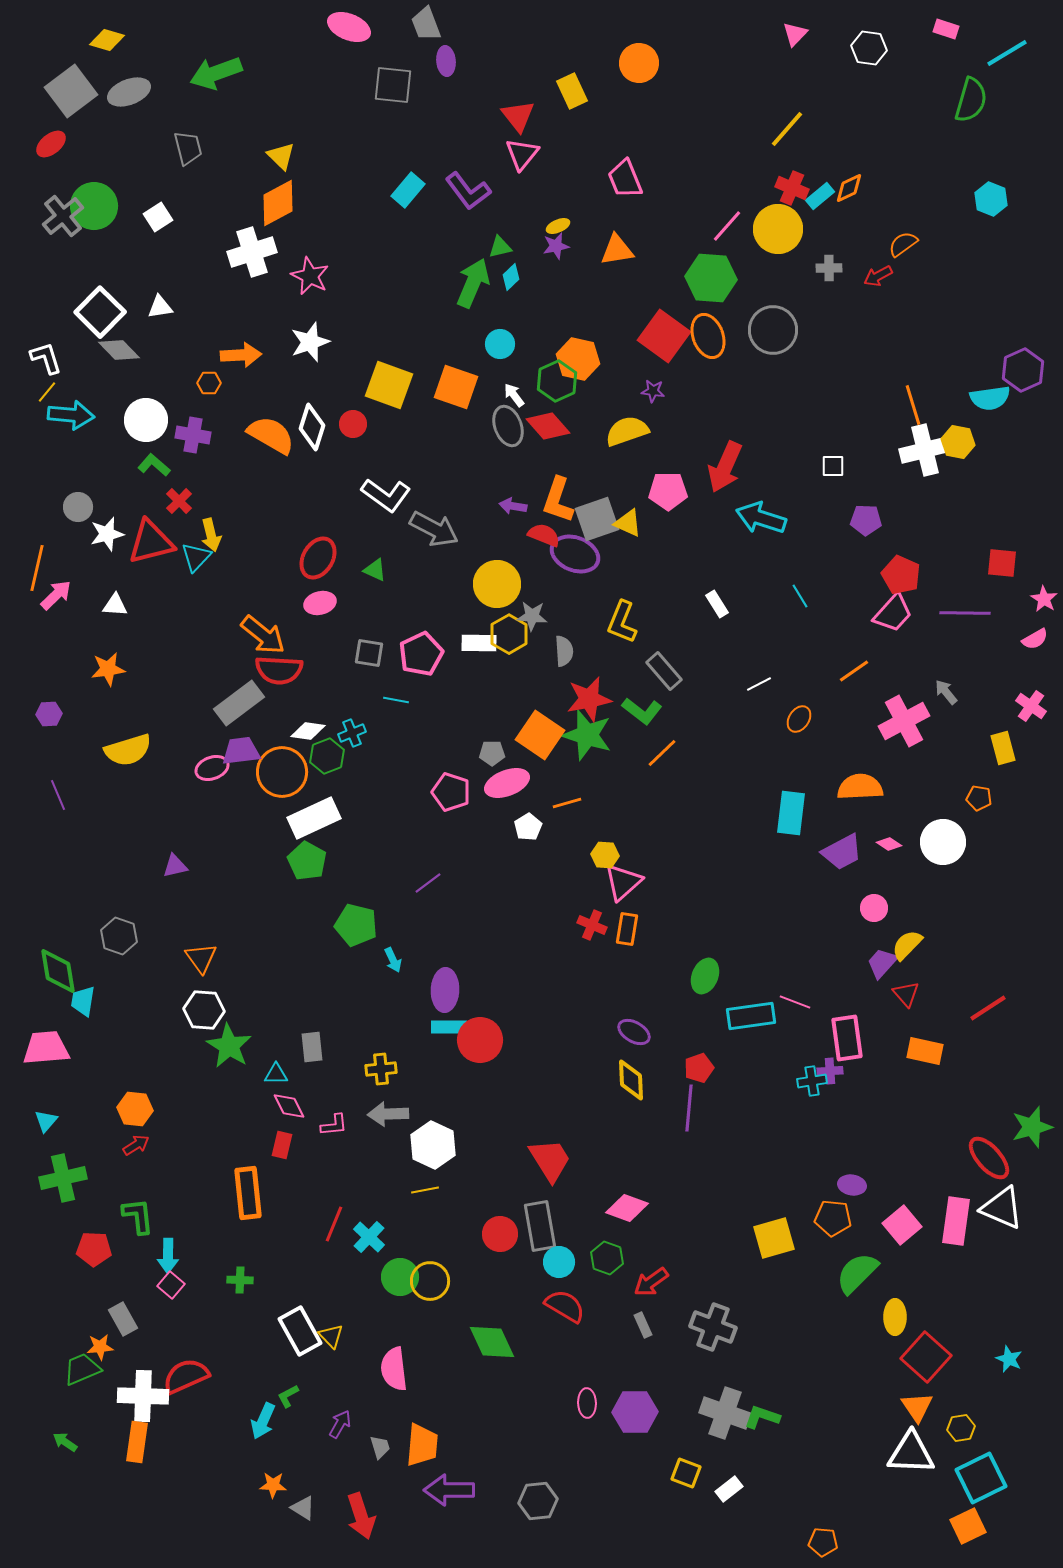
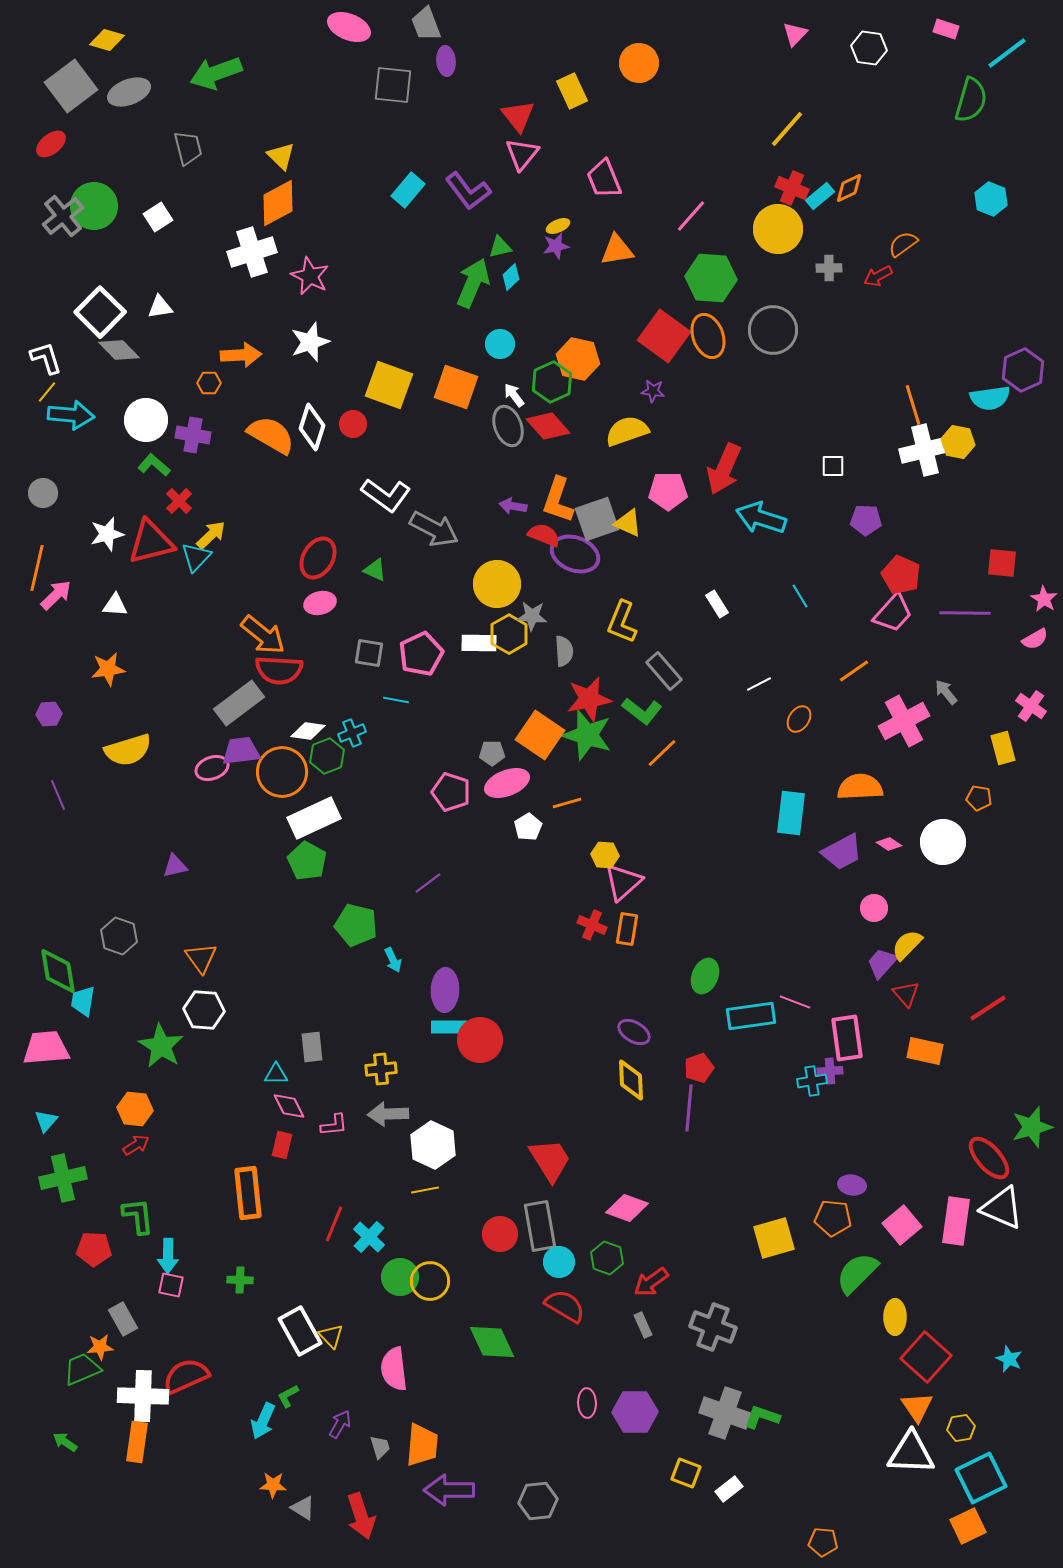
cyan line at (1007, 53): rotated 6 degrees counterclockwise
gray square at (71, 91): moved 5 px up
pink trapezoid at (625, 179): moved 21 px left
pink line at (727, 226): moved 36 px left, 10 px up
green hexagon at (557, 381): moved 5 px left, 1 px down
red arrow at (725, 467): moved 1 px left, 2 px down
gray circle at (78, 507): moved 35 px left, 14 px up
yellow arrow at (211, 535): rotated 120 degrees counterclockwise
green star at (229, 1046): moved 68 px left
pink square at (171, 1285): rotated 28 degrees counterclockwise
